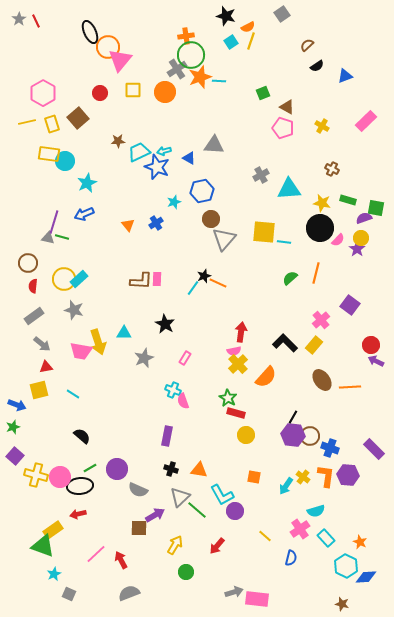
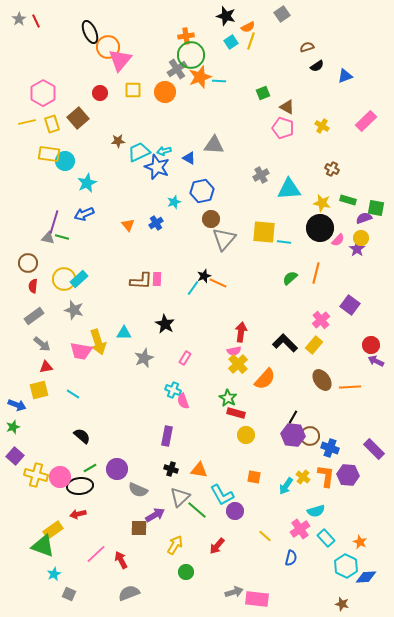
brown semicircle at (307, 45): moved 2 px down; rotated 24 degrees clockwise
orange semicircle at (266, 377): moved 1 px left, 2 px down
